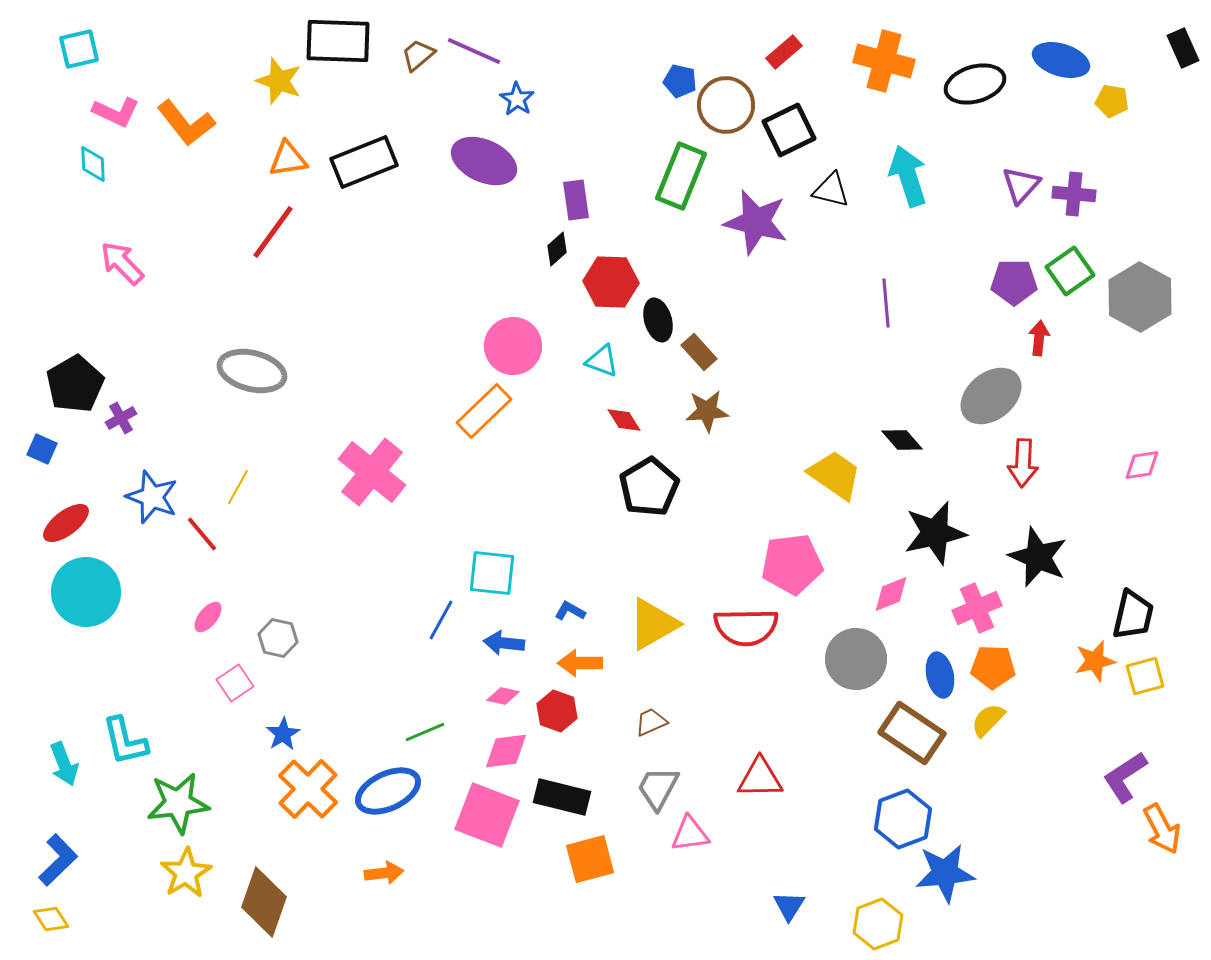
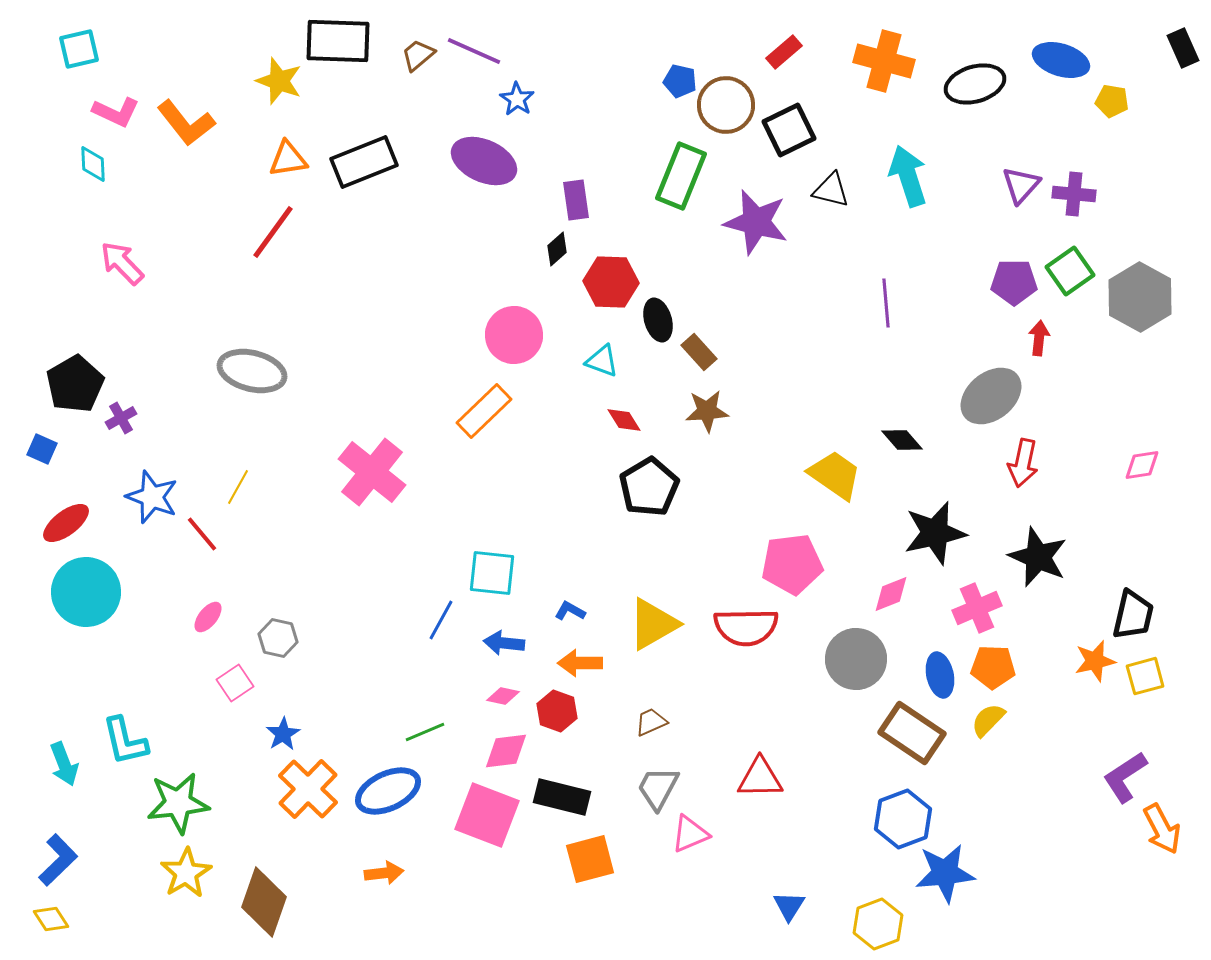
pink circle at (513, 346): moved 1 px right, 11 px up
red arrow at (1023, 463): rotated 9 degrees clockwise
pink triangle at (690, 834): rotated 15 degrees counterclockwise
